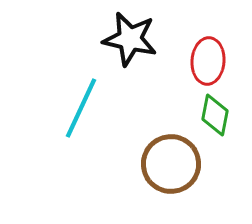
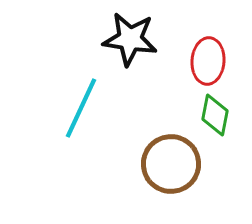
black star: rotated 4 degrees counterclockwise
